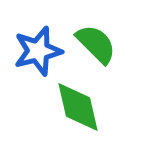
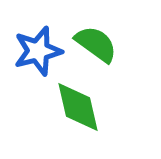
green semicircle: rotated 9 degrees counterclockwise
